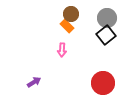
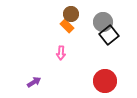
gray circle: moved 4 px left, 4 px down
black square: moved 3 px right
pink arrow: moved 1 px left, 3 px down
red circle: moved 2 px right, 2 px up
